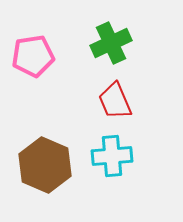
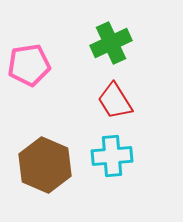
pink pentagon: moved 4 px left, 9 px down
red trapezoid: rotated 9 degrees counterclockwise
